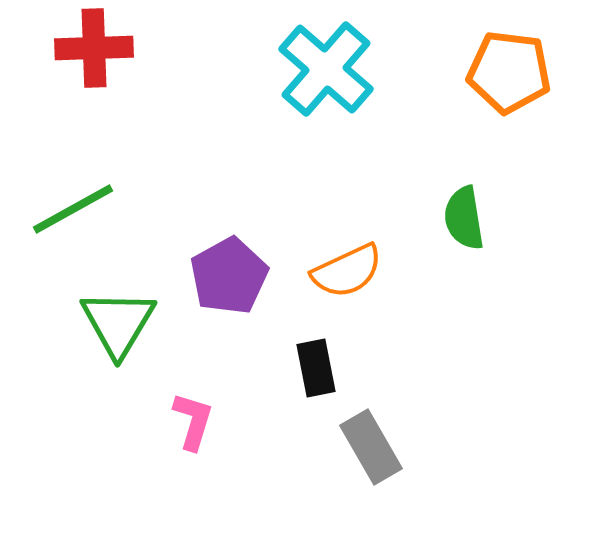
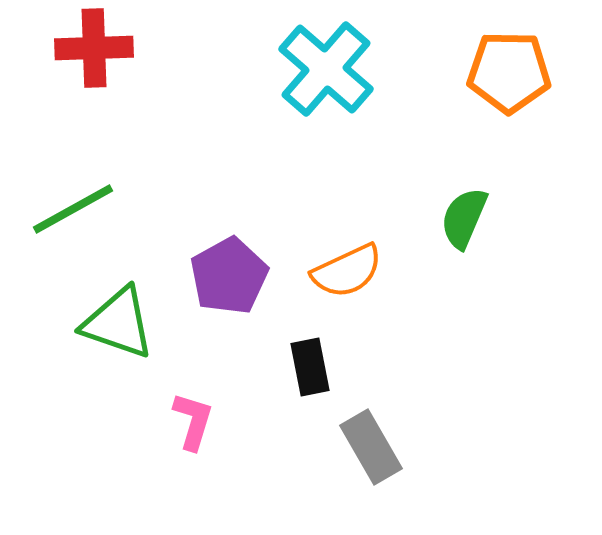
orange pentagon: rotated 6 degrees counterclockwise
green semicircle: rotated 32 degrees clockwise
green triangle: rotated 42 degrees counterclockwise
black rectangle: moved 6 px left, 1 px up
